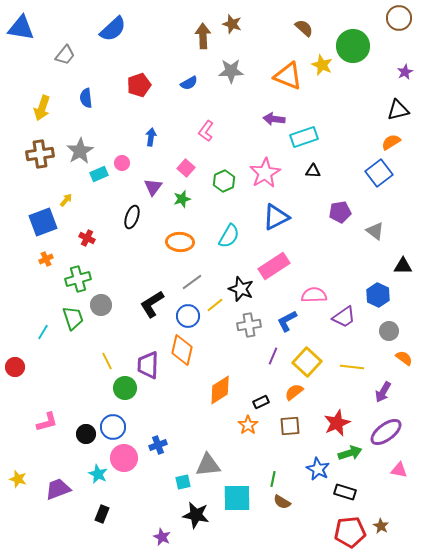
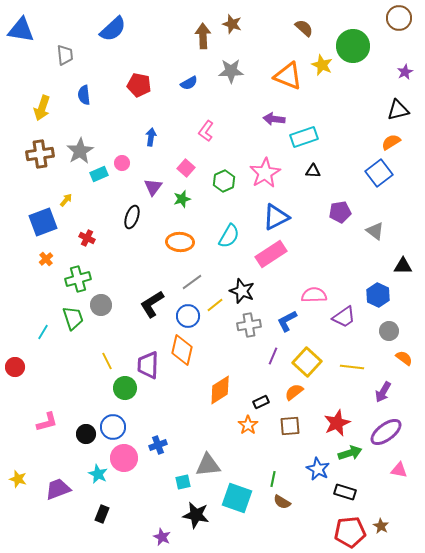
blue triangle at (21, 28): moved 2 px down
gray trapezoid at (65, 55): rotated 45 degrees counterclockwise
red pentagon at (139, 85): rotated 30 degrees clockwise
blue semicircle at (86, 98): moved 2 px left, 3 px up
orange cross at (46, 259): rotated 16 degrees counterclockwise
pink rectangle at (274, 266): moved 3 px left, 12 px up
black star at (241, 289): moved 1 px right, 2 px down
cyan square at (237, 498): rotated 20 degrees clockwise
